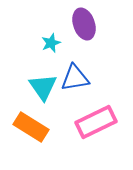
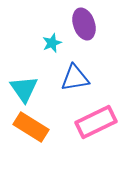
cyan star: moved 1 px right
cyan triangle: moved 19 px left, 2 px down
